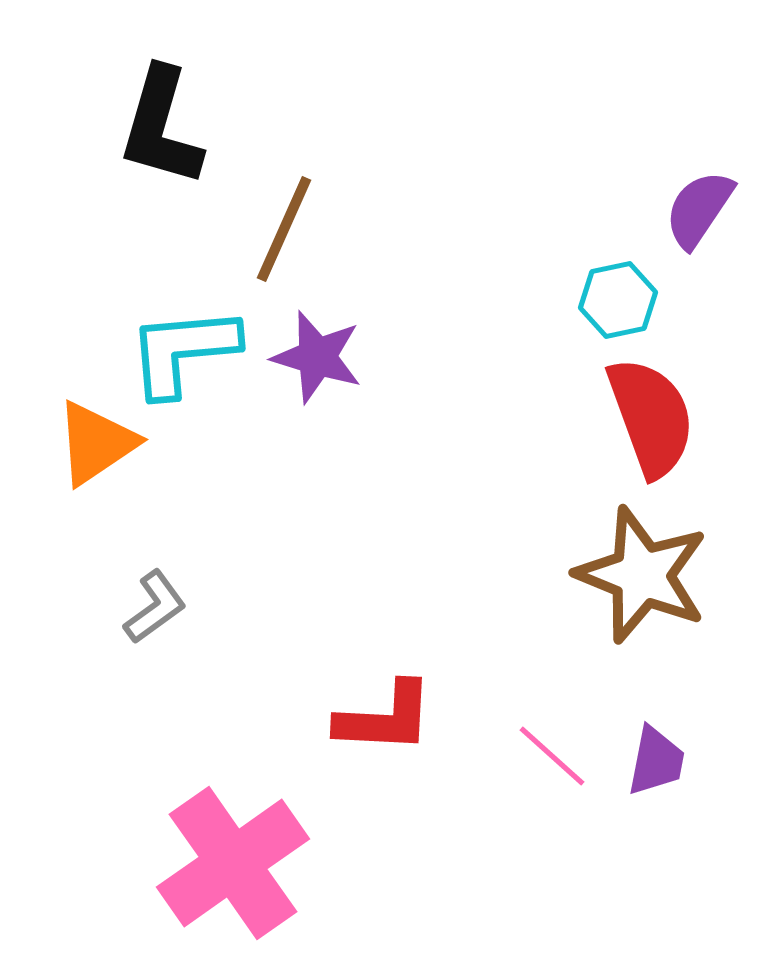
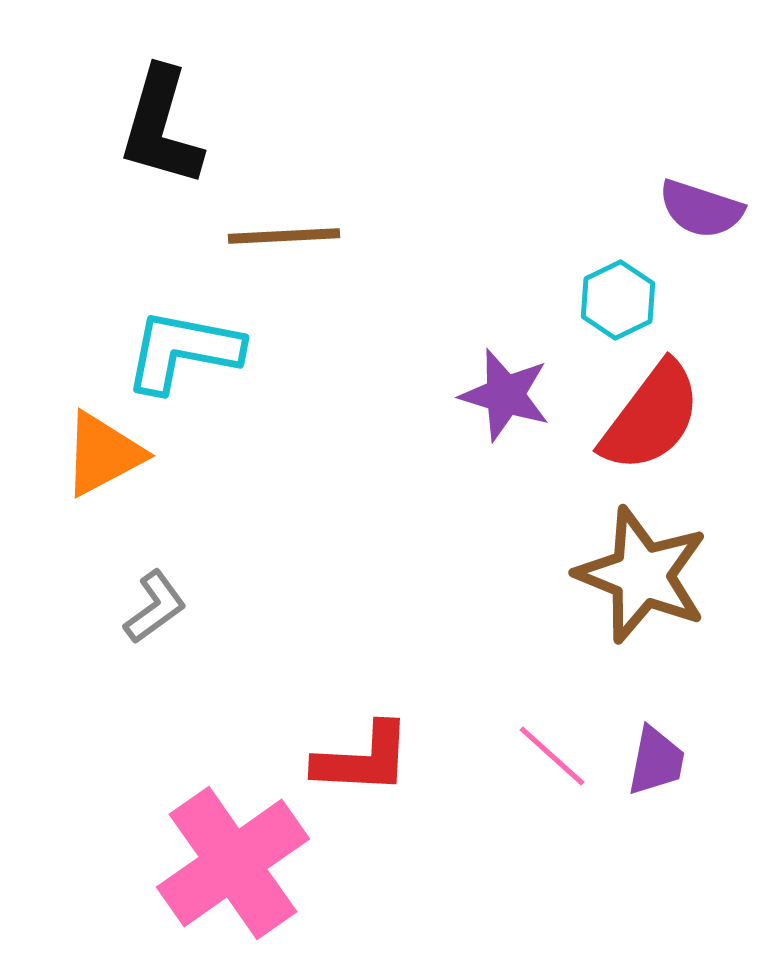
purple semicircle: moved 2 px right; rotated 106 degrees counterclockwise
brown line: moved 7 px down; rotated 63 degrees clockwise
cyan hexagon: rotated 14 degrees counterclockwise
cyan L-shape: rotated 16 degrees clockwise
purple star: moved 188 px right, 38 px down
red semicircle: rotated 57 degrees clockwise
orange triangle: moved 7 px right, 11 px down; rotated 6 degrees clockwise
red L-shape: moved 22 px left, 41 px down
